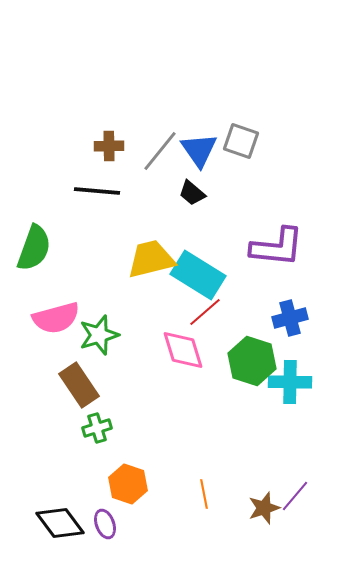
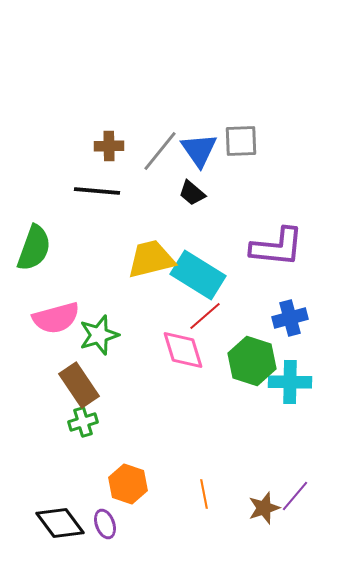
gray square: rotated 21 degrees counterclockwise
red line: moved 4 px down
green cross: moved 14 px left, 6 px up
